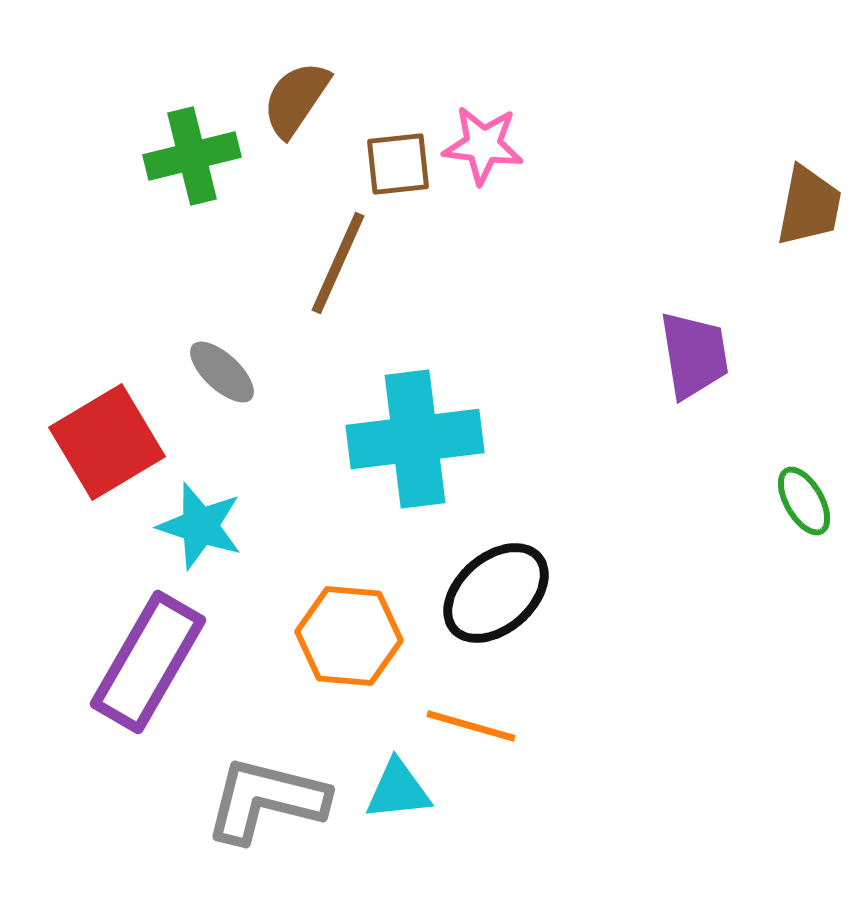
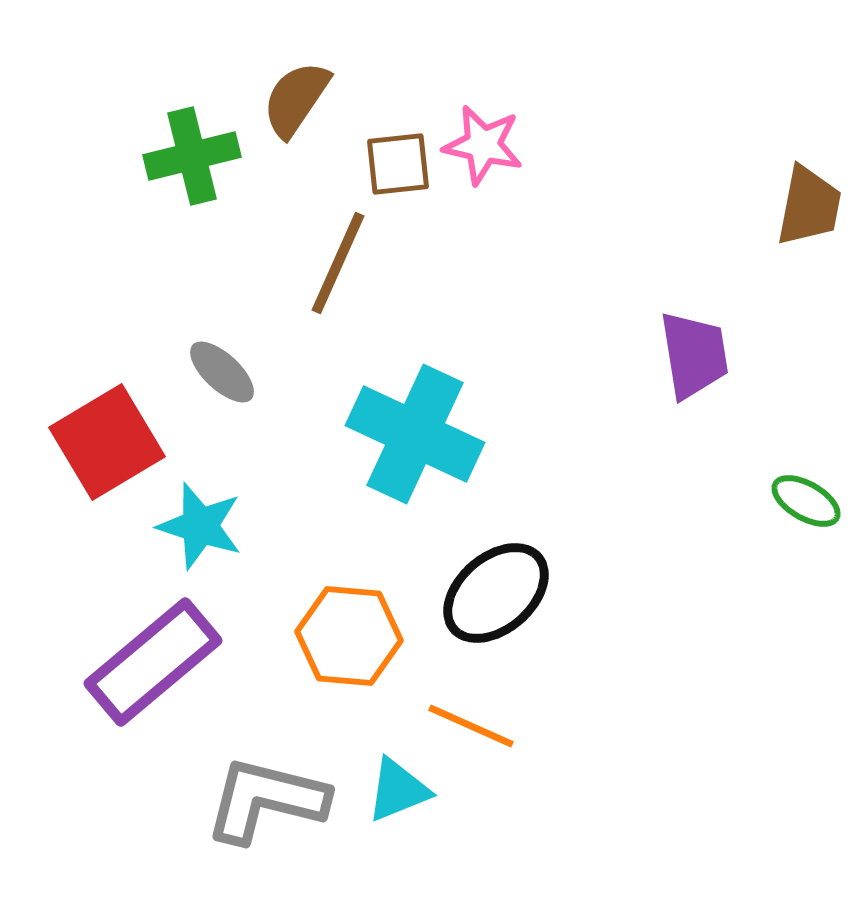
pink star: rotated 6 degrees clockwise
cyan cross: moved 5 px up; rotated 32 degrees clockwise
green ellipse: moved 2 px right; rotated 30 degrees counterclockwise
purple rectangle: moved 5 px right; rotated 20 degrees clockwise
orange line: rotated 8 degrees clockwise
cyan triangle: rotated 16 degrees counterclockwise
